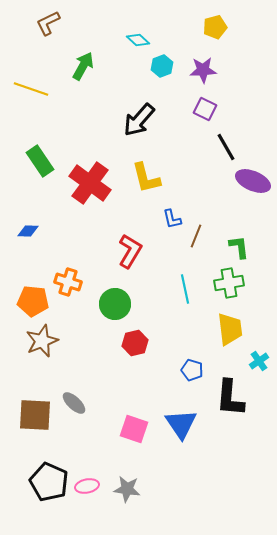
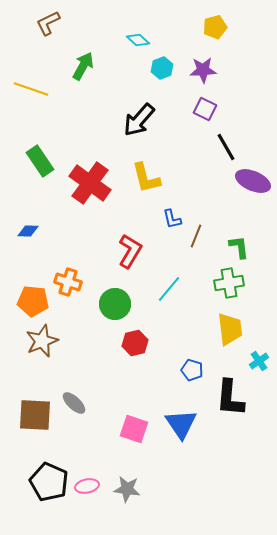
cyan hexagon: moved 2 px down
cyan line: moved 16 px left; rotated 52 degrees clockwise
